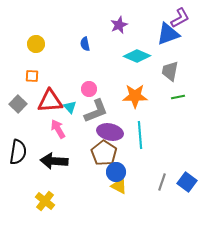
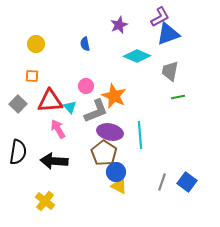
purple L-shape: moved 20 px left, 1 px up
pink circle: moved 3 px left, 3 px up
orange star: moved 21 px left; rotated 25 degrees clockwise
